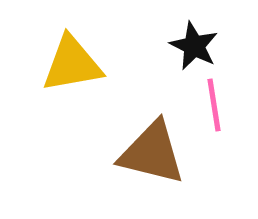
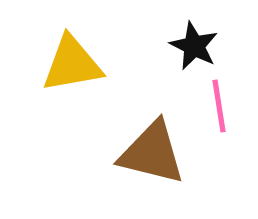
pink line: moved 5 px right, 1 px down
